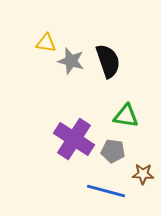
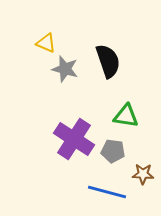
yellow triangle: rotated 15 degrees clockwise
gray star: moved 6 px left, 8 px down
blue line: moved 1 px right, 1 px down
